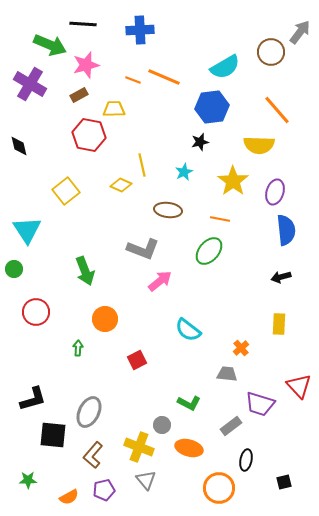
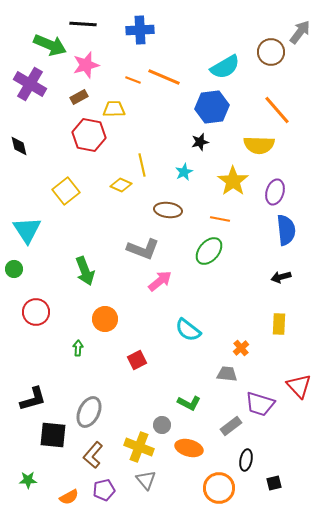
brown rectangle at (79, 95): moved 2 px down
black square at (284, 482): moved 10 px left, 1 px down
